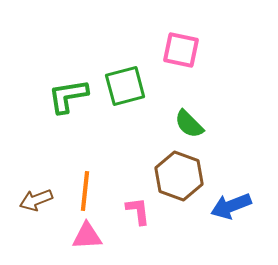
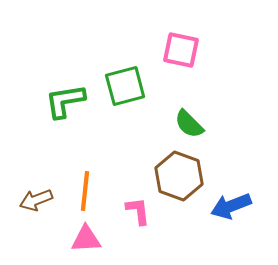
green L-shape: moved 3 px left, 5 px down
pink triangle: moved 1 px left, 3 px down
